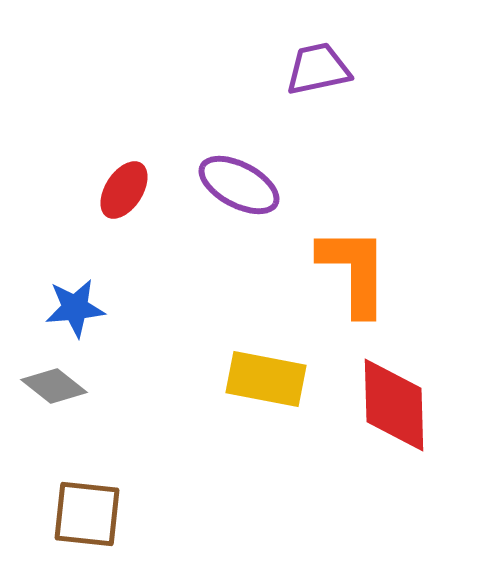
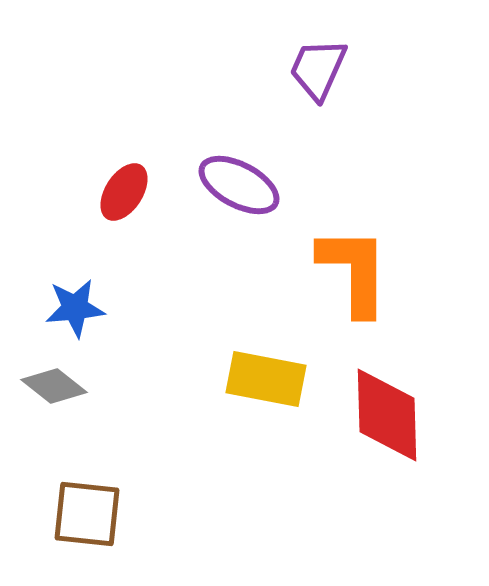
purple trapezoid: rotated 54 degrees counterclockwise
red ellipse: moved 2 px down
red diamond: moved 7 px left, 10 px down
